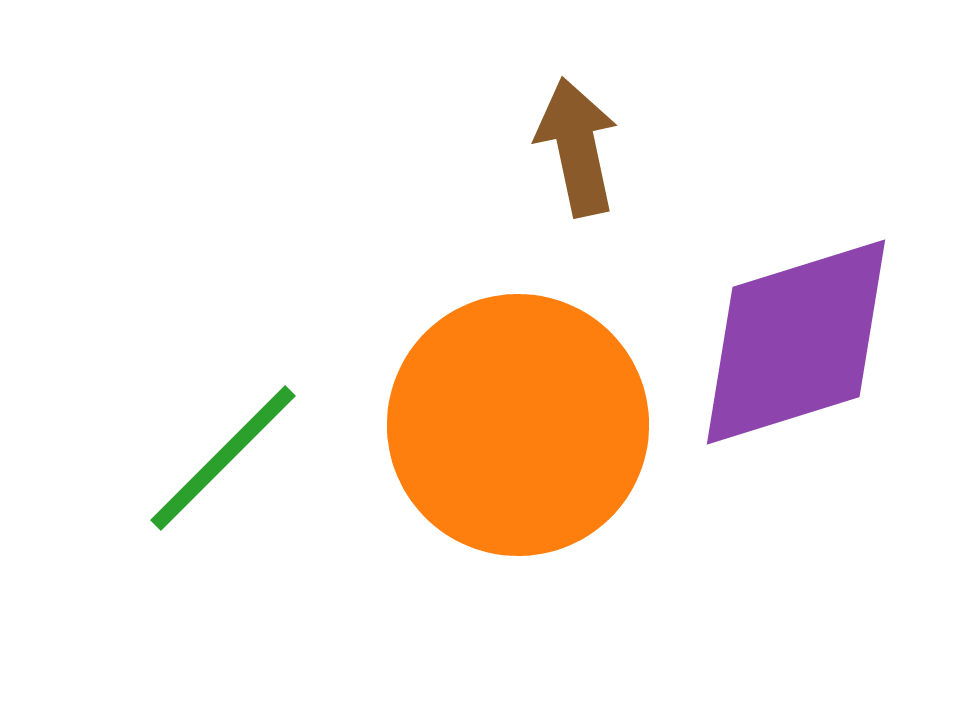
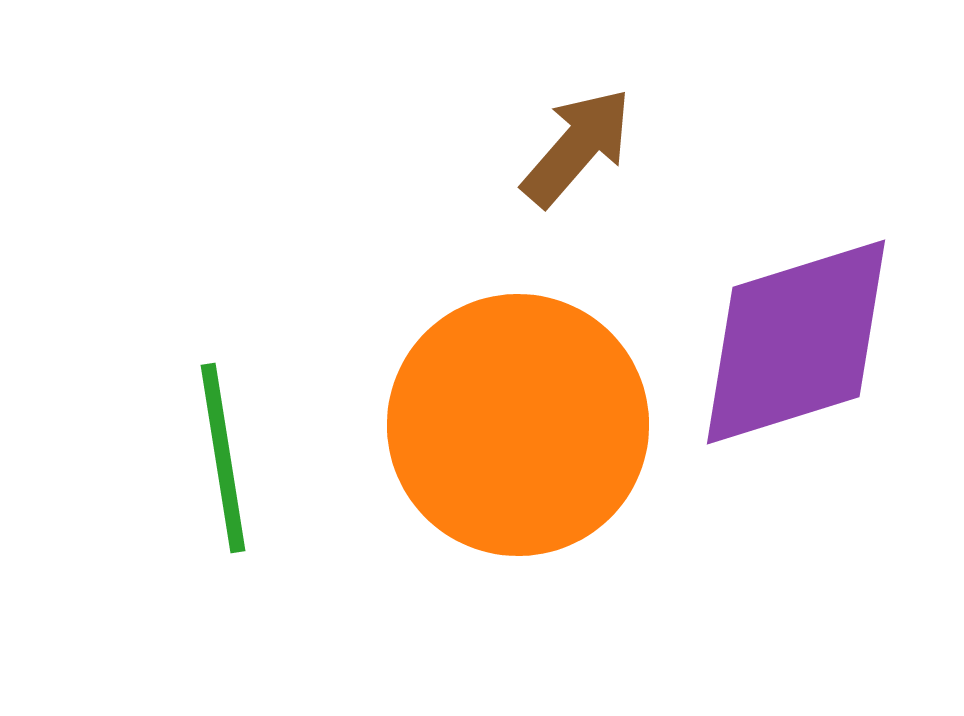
brown arrow: rotated 53 degrees clockwise
green line: rotated 54 degrees counterclockwise
